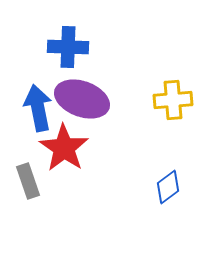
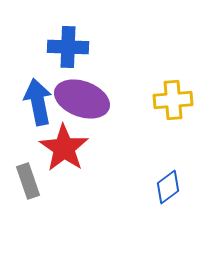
blue arrow: moved 6 px up
